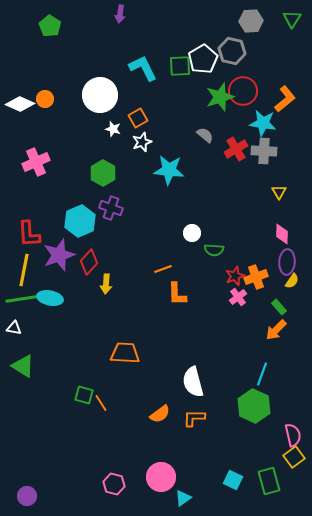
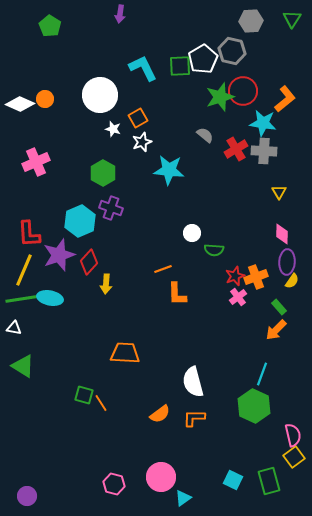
yellow line at (24, 270): rotated 12 degrees clockwise
